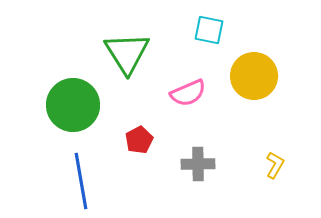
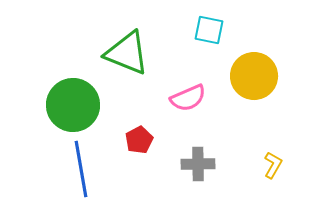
green triangle: rotated 36 degrees counterclockwise
pink semicircle: moved 5 px down
yellow L-shape: moved 2 px left
blue line: moved 12 px up
